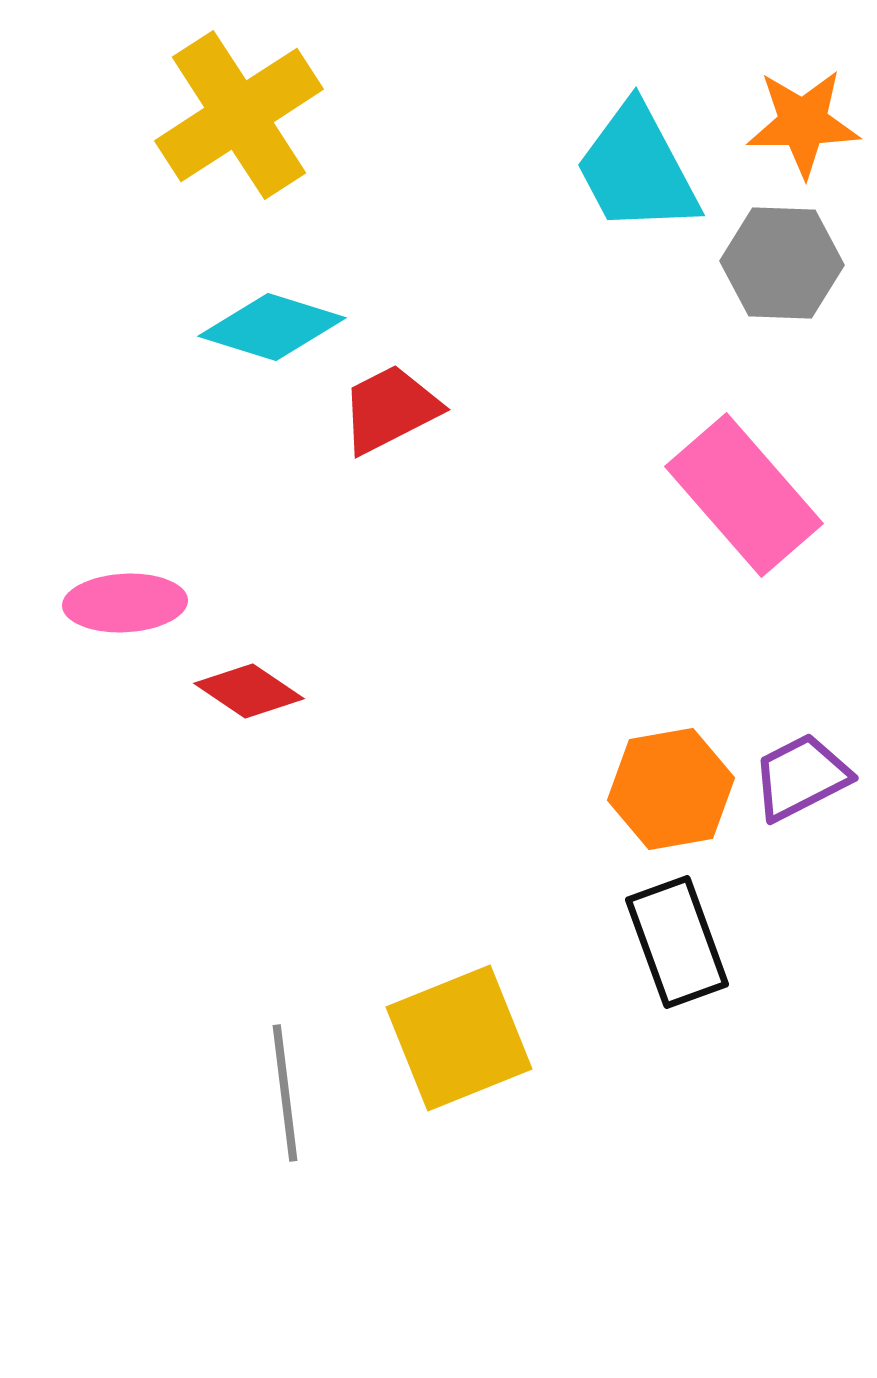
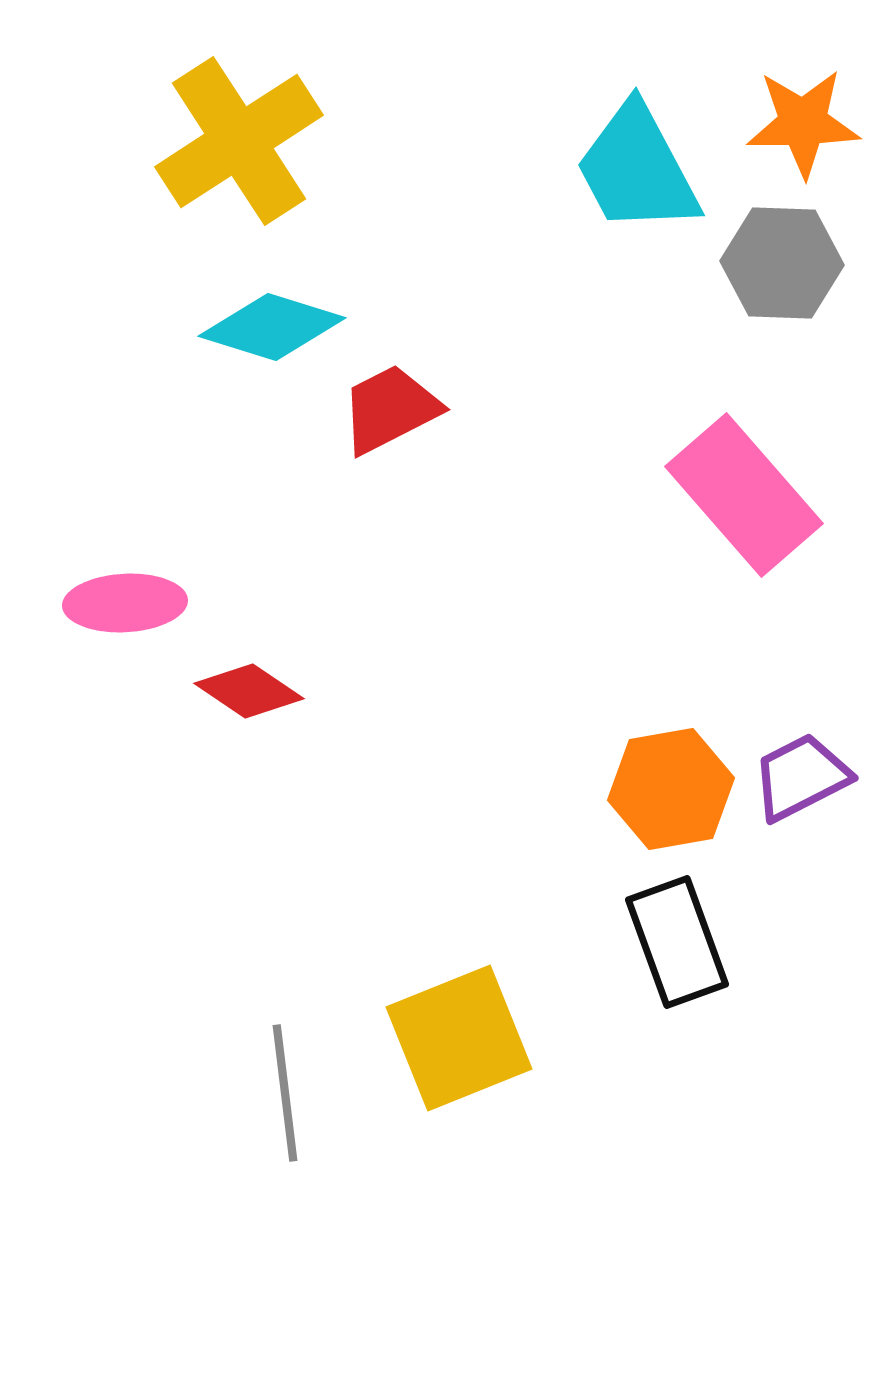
yellow cross: moved 26 px down
